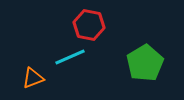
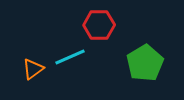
red hexagon: moved 10 px right; rotated 12 degrees counterclockwise
orange triangle: moved 9 px up; rotated 15 degrees counterclockwise
